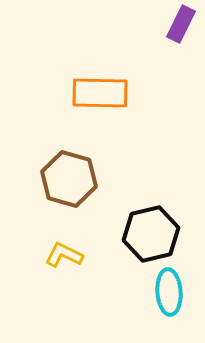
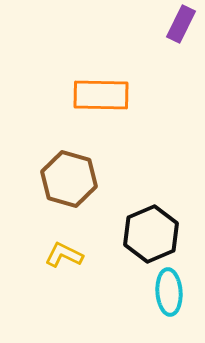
orange rectangle: moved 1 px right, 2 px down
black hexagon: rotated 10 degrees counterclockwise
